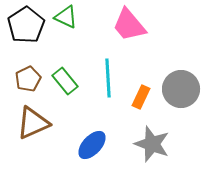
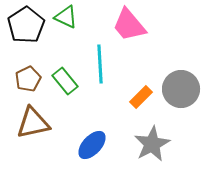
cyan line: moved 8 px left, 14 px up
orange rectangle: rotated 20 degrees clockwise
brown triangle: rotated 12 degrees clockwise
gray star: rotated 24 degrees clockwise
